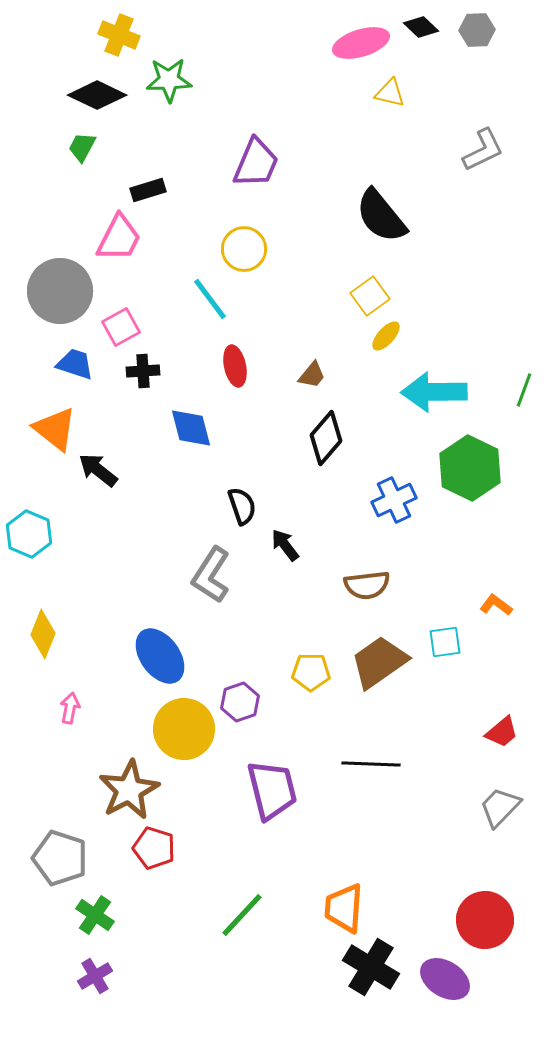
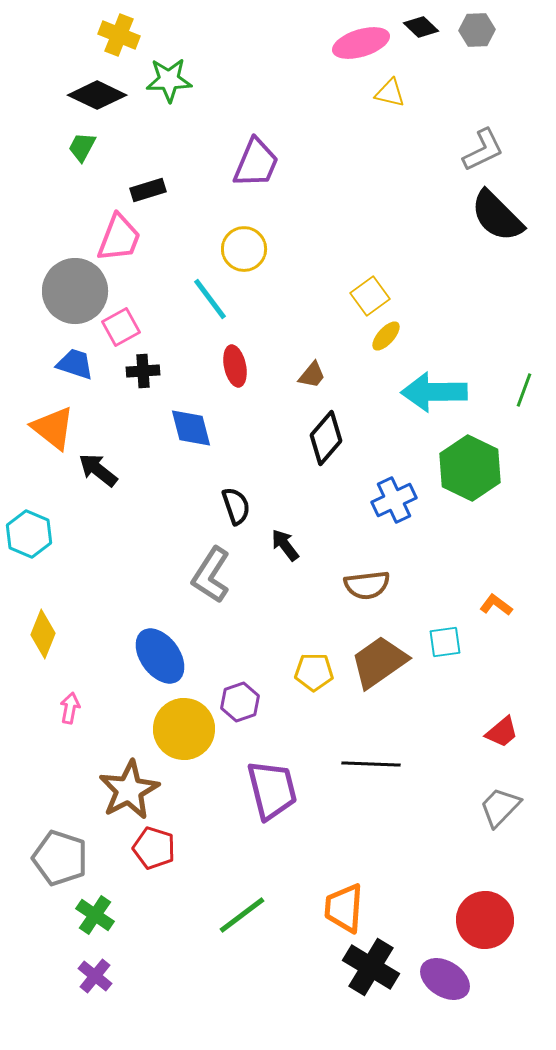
black semicircle at (381, 216): moved 116 px right; rotated 6 degrees counterclockwise
pink trapezoid at (119, 238): rotated 6 degrees counterclockwise
gray circle at (60, 291): moved 15 px right
orange triangle at (55, 429): moved 2 px left, 1 px up
black semicircle at (242, 506): moved 6 px left
yellow pentagon at (311, 672): moved 3 px right
green line at (242, 915): rotated 10 degrees clockwise
purple cross at (95, 976): rotated 20 degrees counterclockwise
